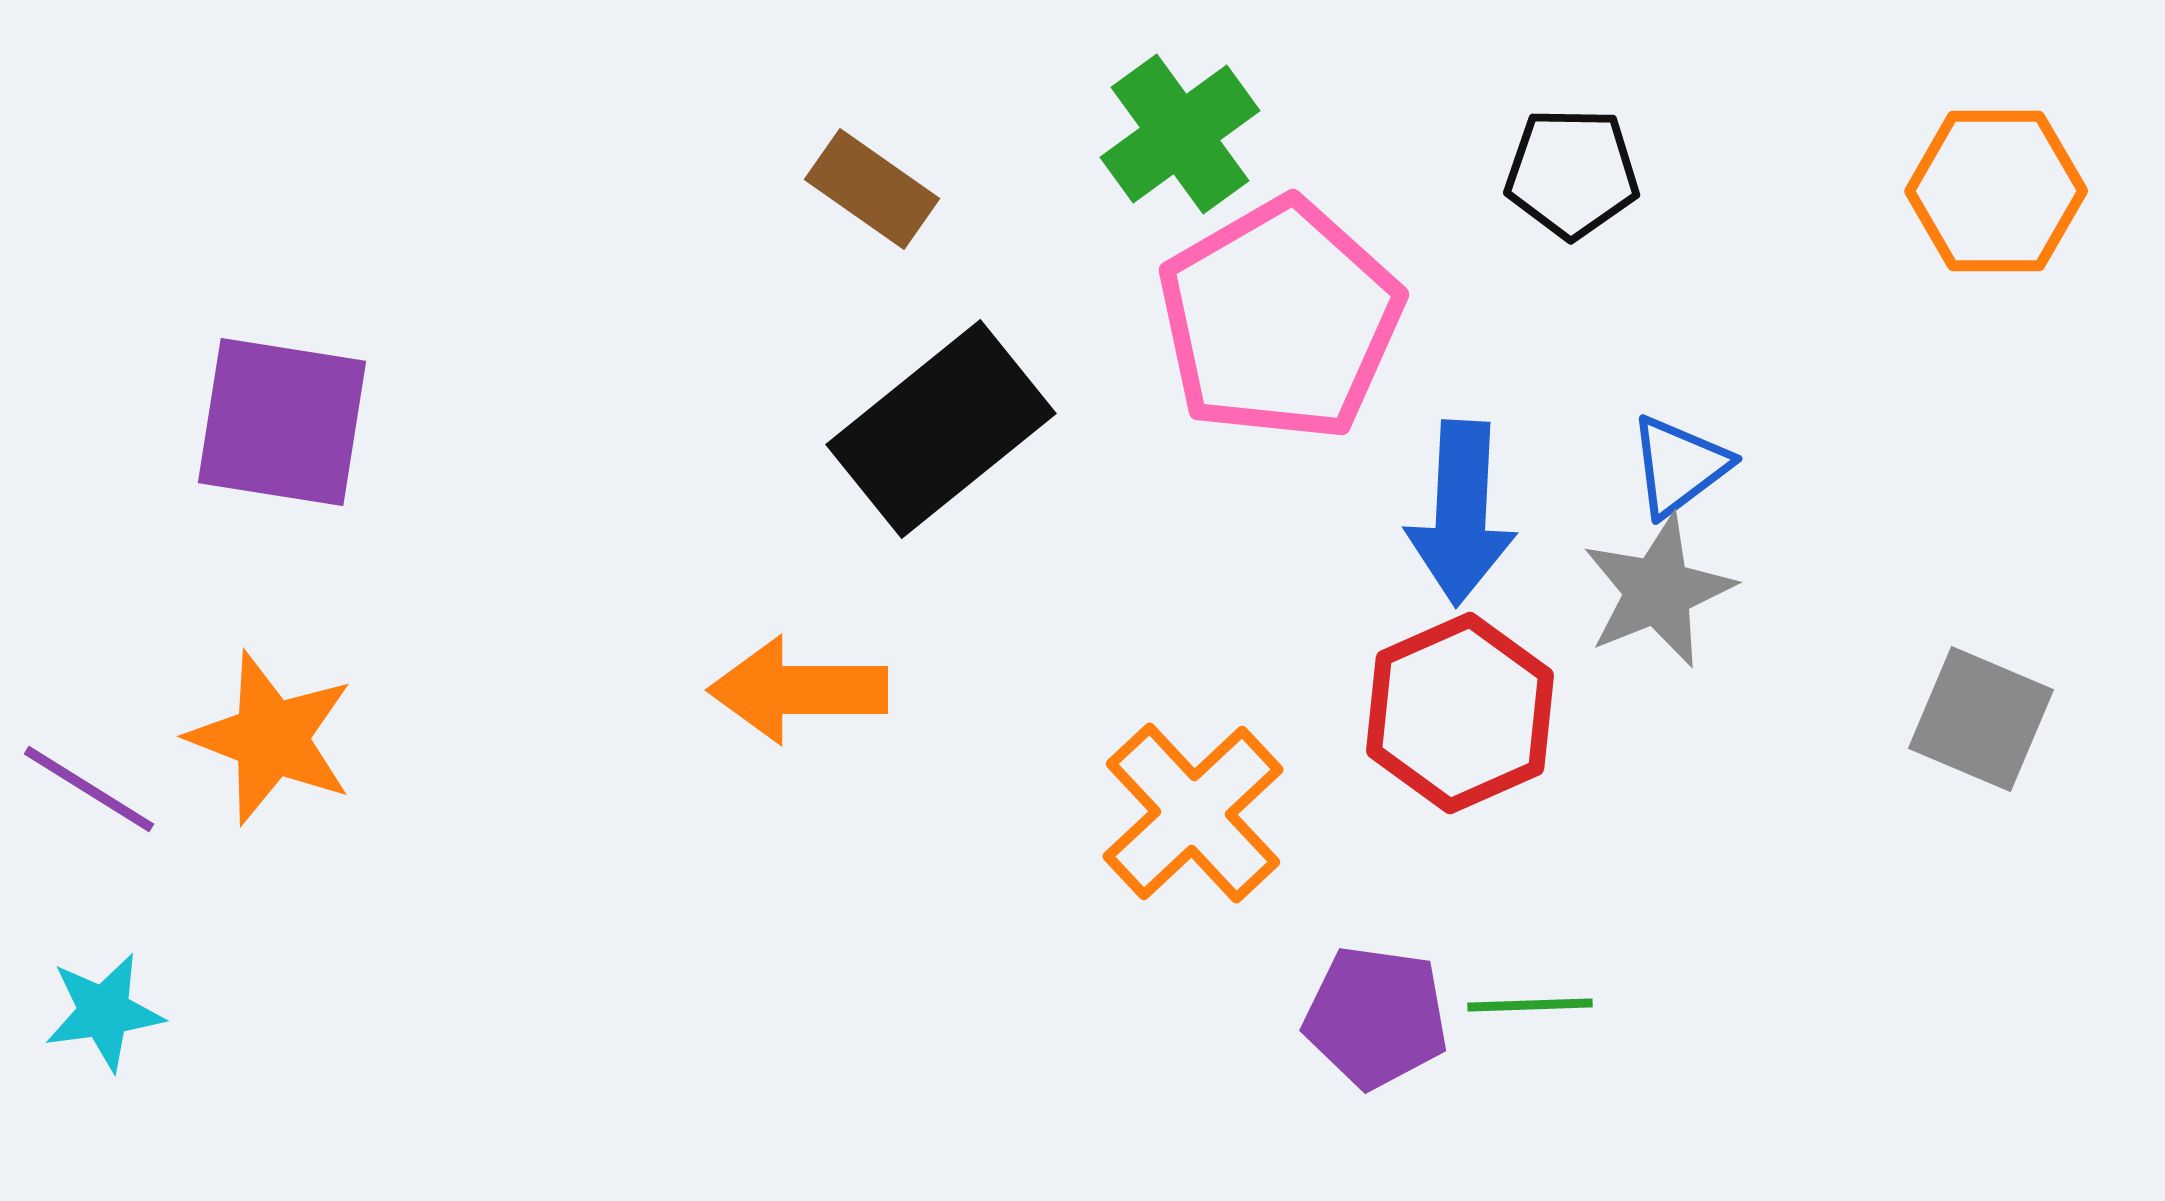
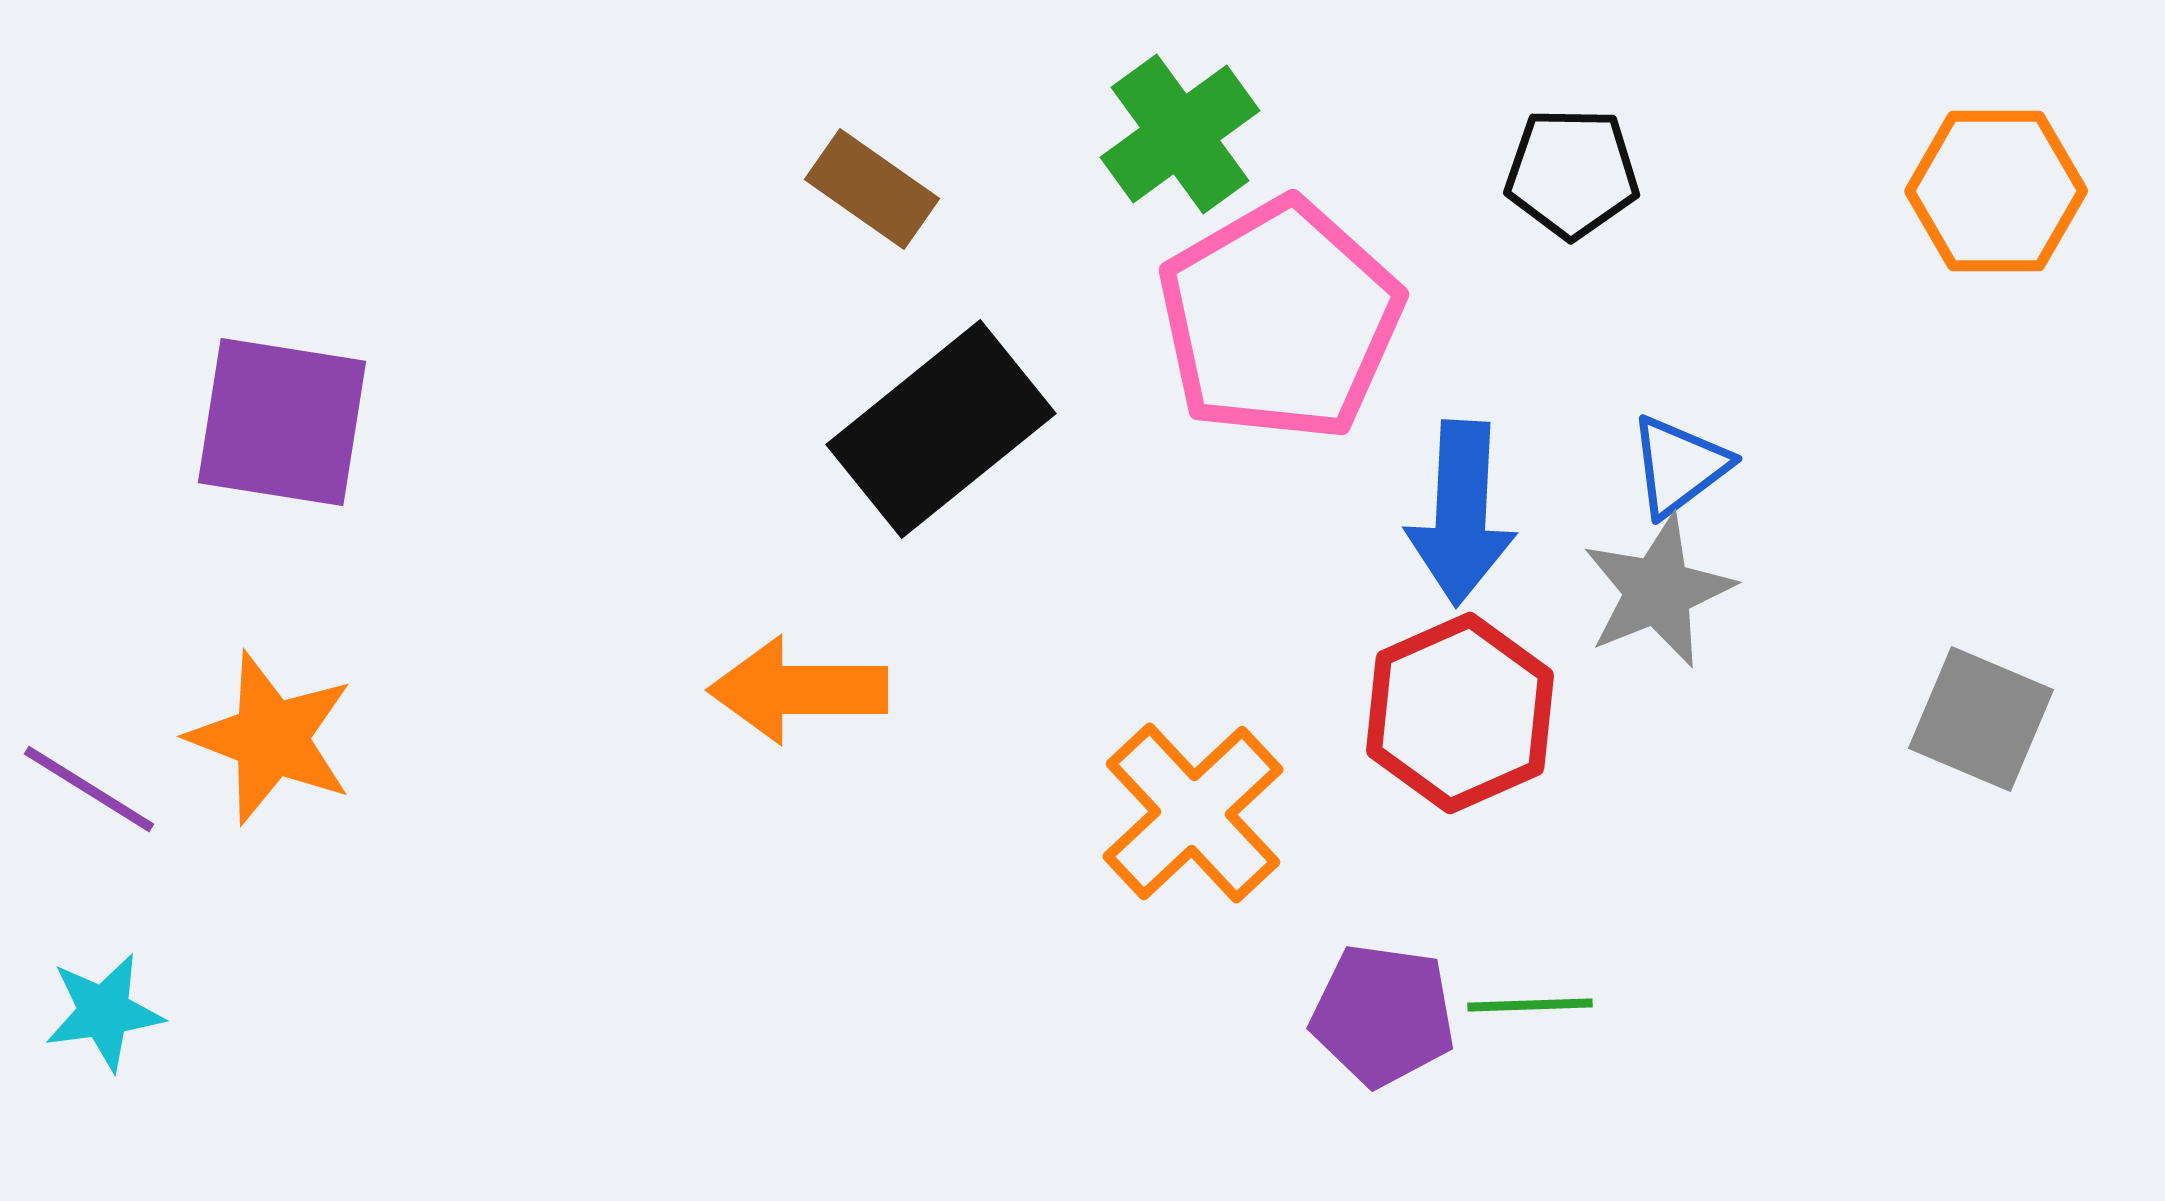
purple pentagon: moved 7 px right, 2 px up
